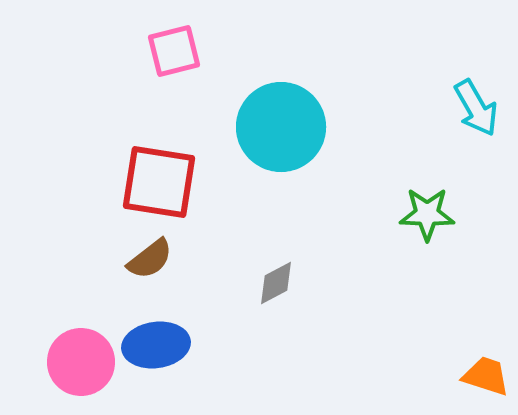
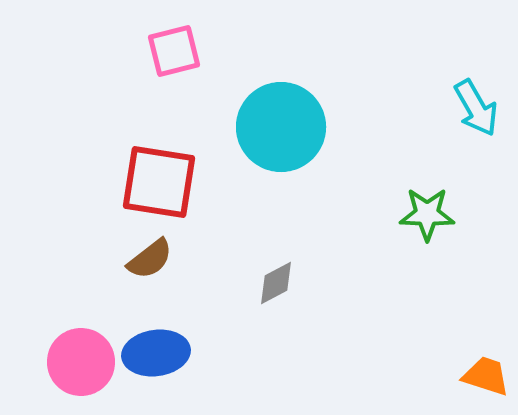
blue ellipse: moved 8 px down
